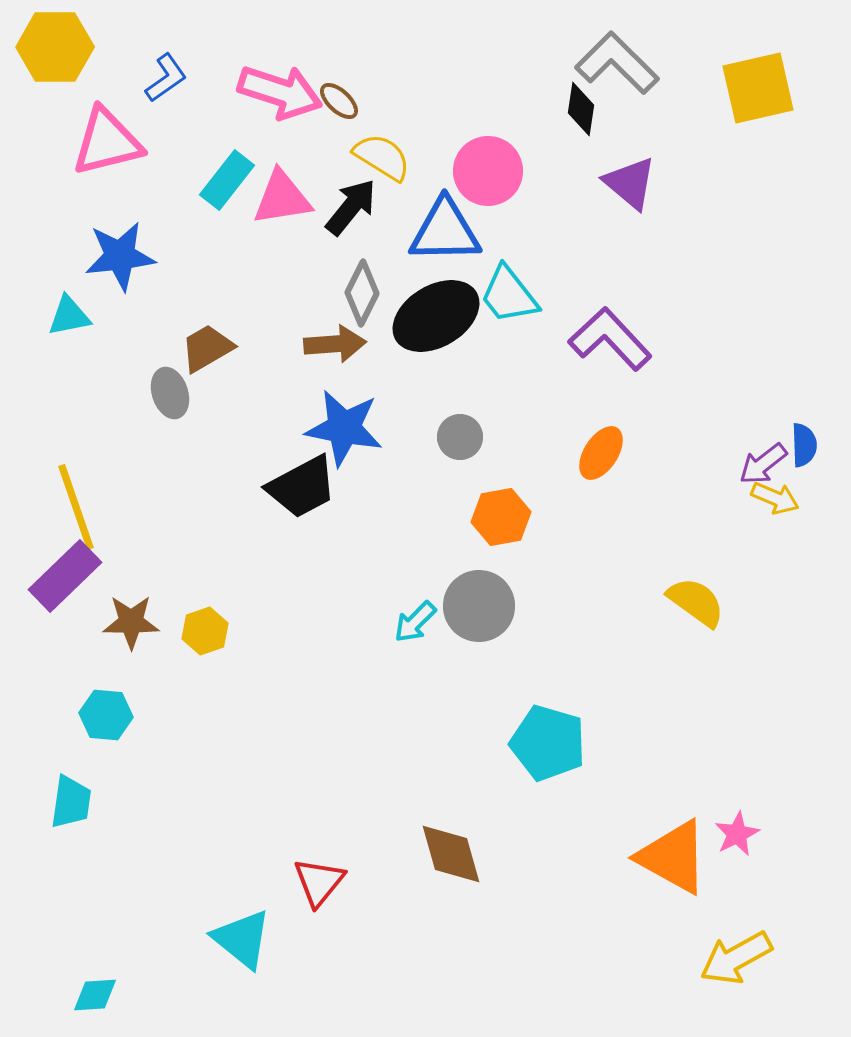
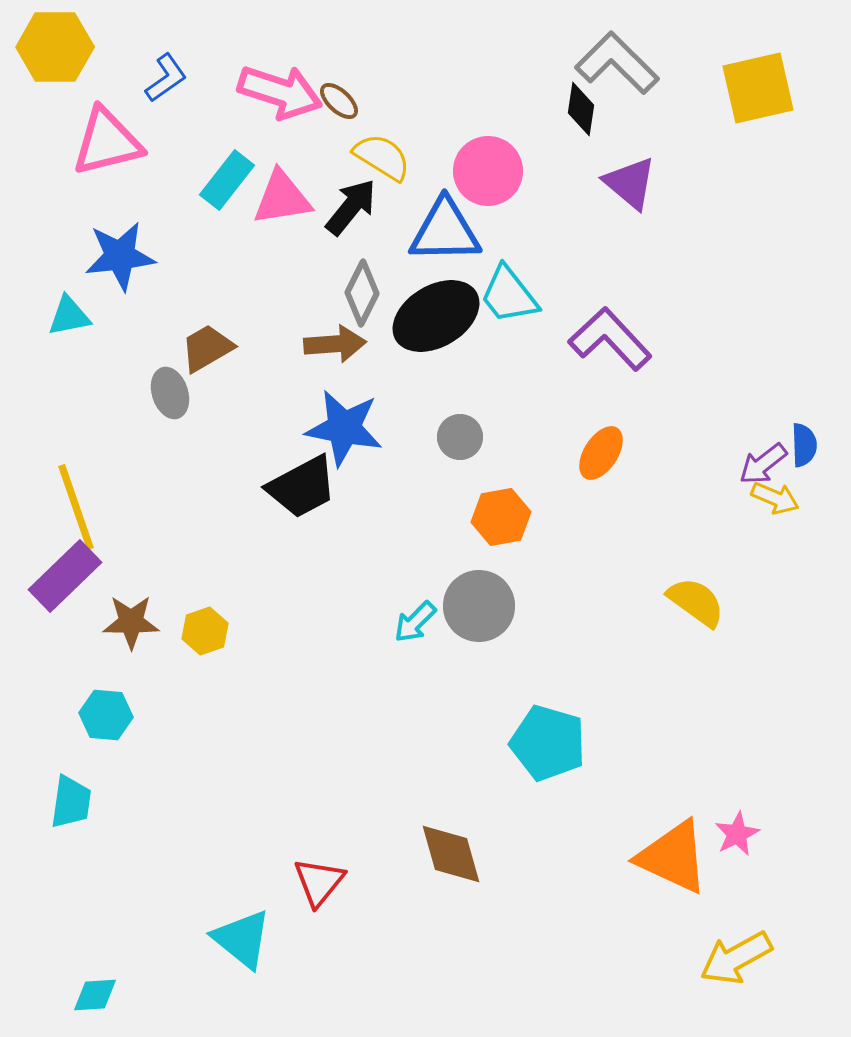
orange triangle at (673, 857): rotated 4 degrees counterclockwise
